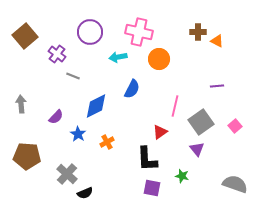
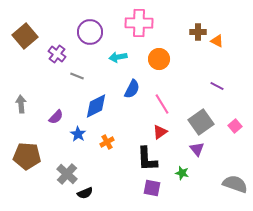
pink cross: moved 9 px up; rotated 12 degrees counterclockwise
gray line: moved 4 px right
purple line: rotated 32 degrees clockwise
pink line: moved 13 px left, 2 px up; rotated 45 degrees counterclockwise
green star: moved 3 px up
